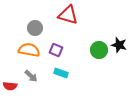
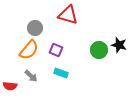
orange semicircle: rotated 120 degrees clockwise
